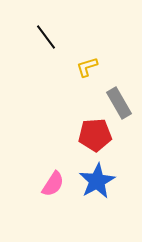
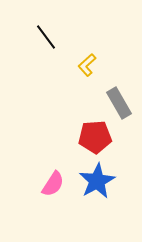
yellow L-shape: moved 2 px up; rotated 25 degrees counterclockwise
red pentagon: moved 2 px down
